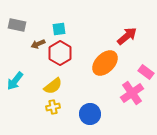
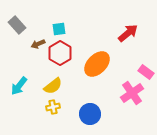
gray rectangle: rotated 36 degrees clockwise
red arrow: moved 1 px right, 3 px up
orange ellipse: moved 8 px left, 1 px down
cyan arrow: moved 4 px right, 5 px down
